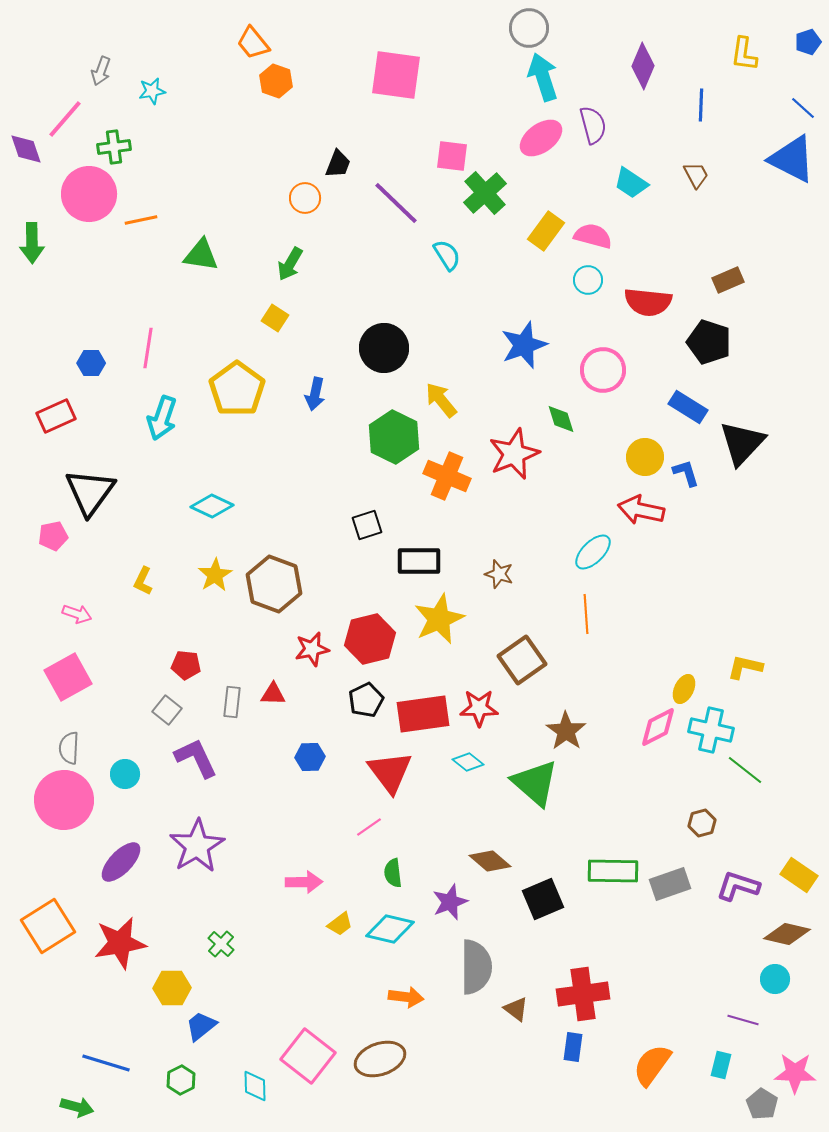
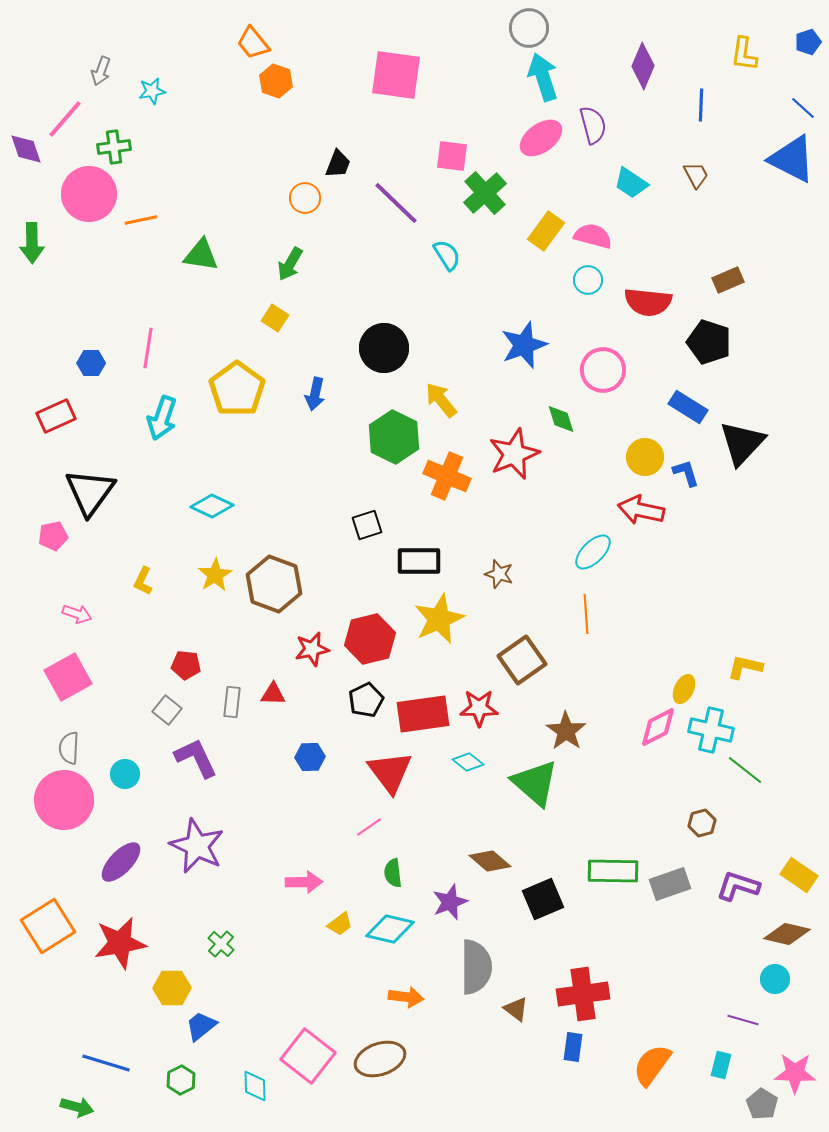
purple star at (197, 846): rotated 16 degrees counterclockwise
